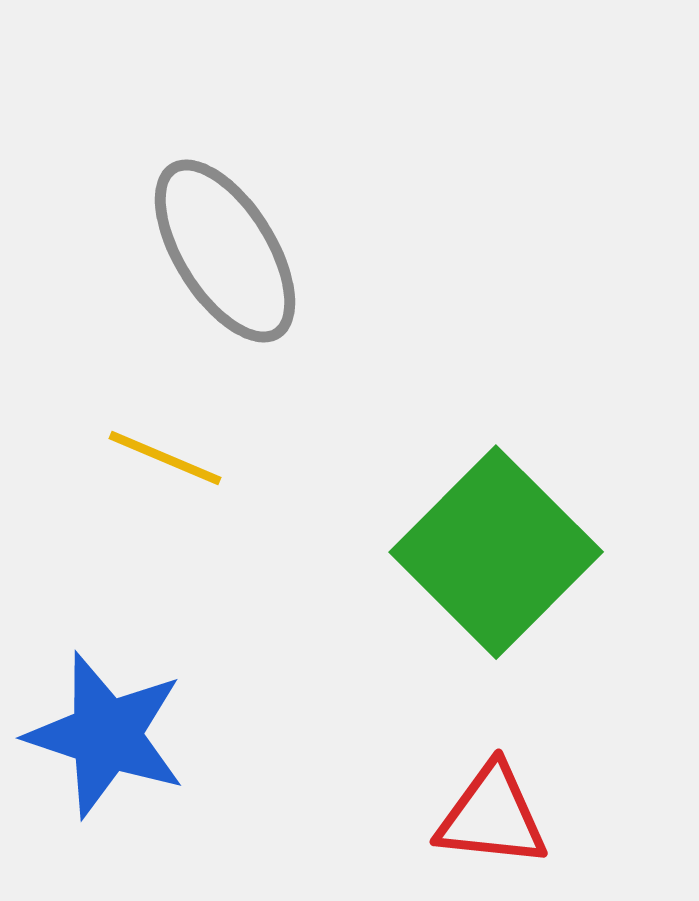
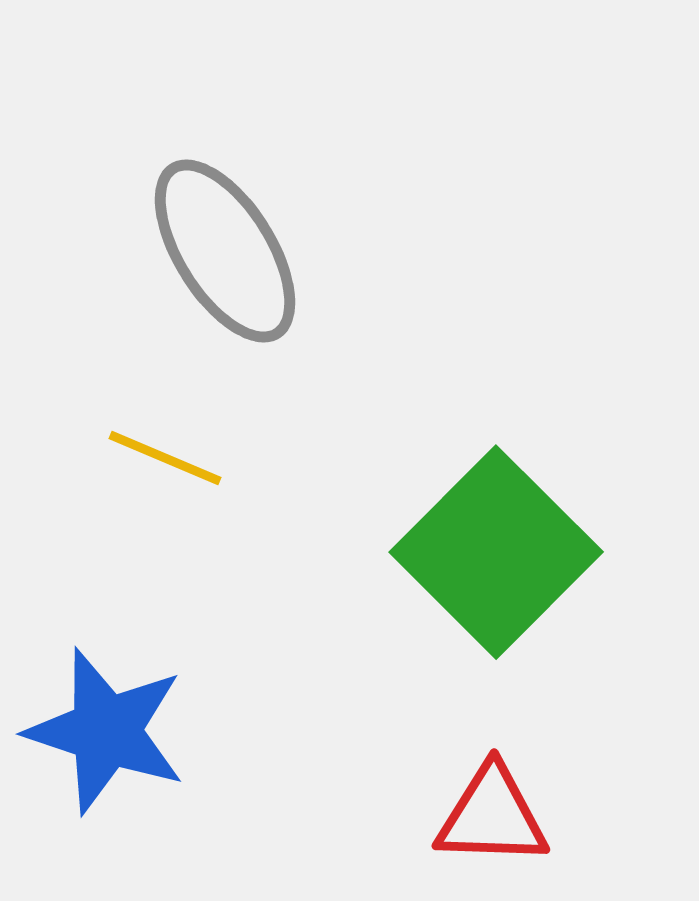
blue star: moved 4 px up
red triangle: rotated 4 degrees counterclockwise
